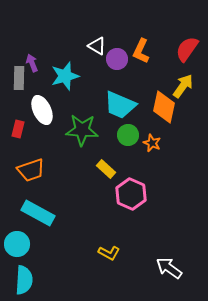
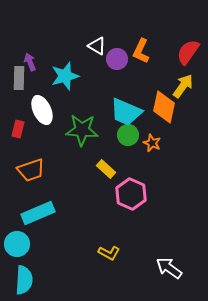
red semicircle: moved 1 px right, 3 px down
purple arrow: moved 2 px left, 1 px up
cyan trapezoid: moved 6 px right, 7 px down
cyan rectangle: rotated 52 degrees counterclockwise
